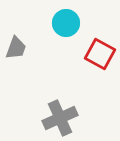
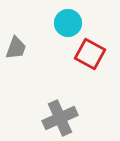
cyan circle: moved 2 px right
red square: moved 10 px left
